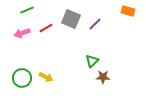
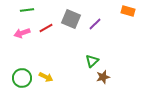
green line: rotated 16 degrees clockwise
brown star: rotated 16 degrees counterclockwise
